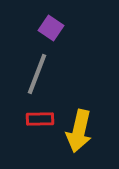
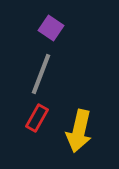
gray line: moved 4 px right
red rectangle: moved 3 px left, 1 px up; rotated 60 degrees counterclockwise
